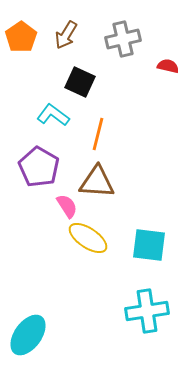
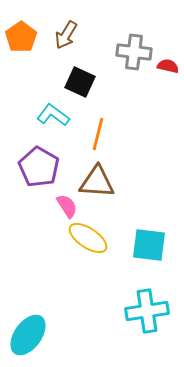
gray cross: moved 11 px right, 13 px down; rotated 20 degrees clockwise
